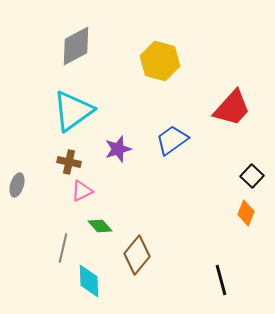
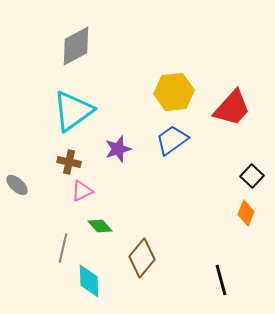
yellow hexagon: moved 14 px right, 31 px down; rotated 21 degrees counterclockwise
gray ellipse: rotated 65 degrees counterclockwise
brown diamond: moved 5 px right, 3 px down
